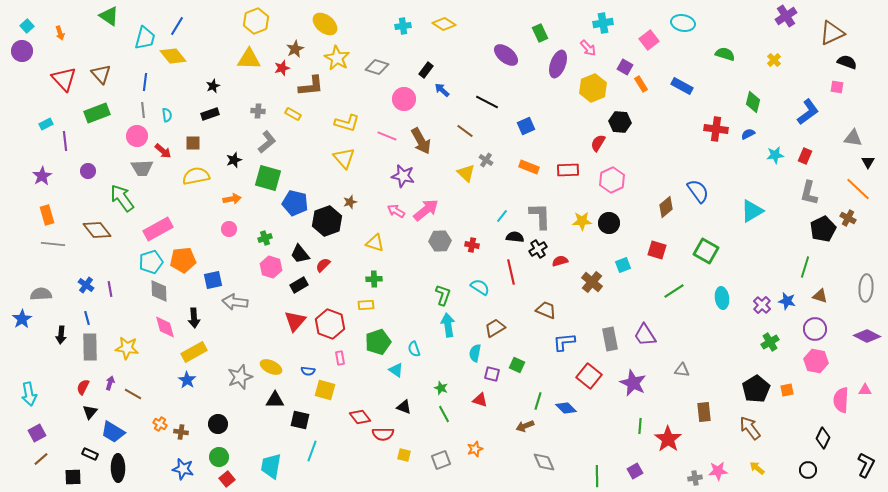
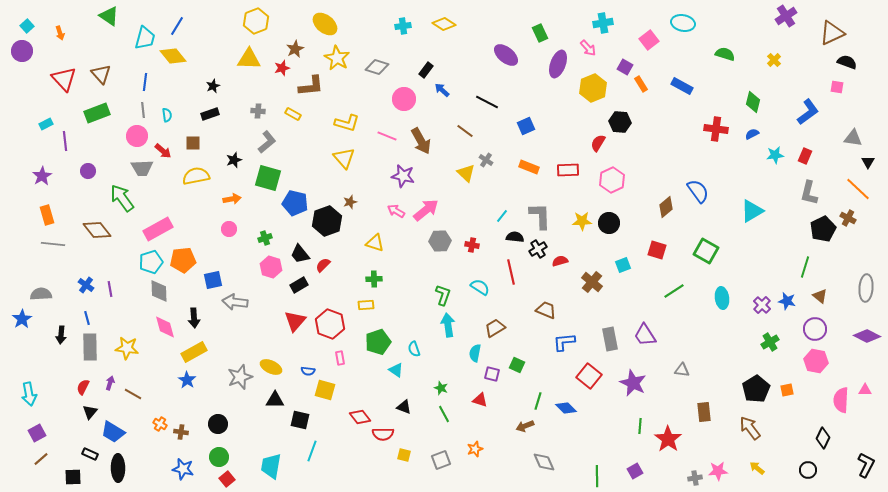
blue semicircle at (748, 134): moved 4 px right
brown triangle at (820, 296): rotated 21 degrees clockwise
